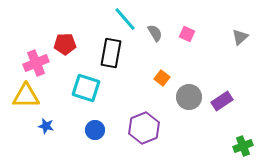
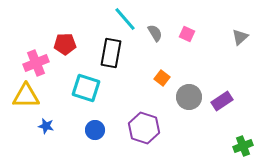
purple hexagon: rotated 20 degrees counterclockwise
